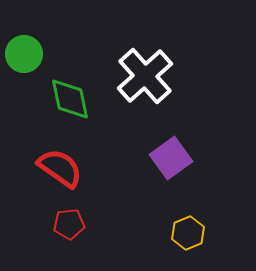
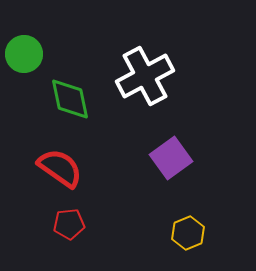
white cross: rotated 14 degrees clockwise
